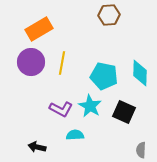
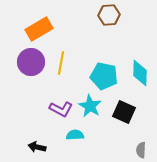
yellow line: moved 1 px left
